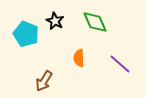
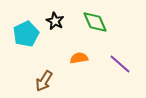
cyan pentagon: rotated 25 degrees clockwise
orange semicircle: rotated 84 degrees clockwise
